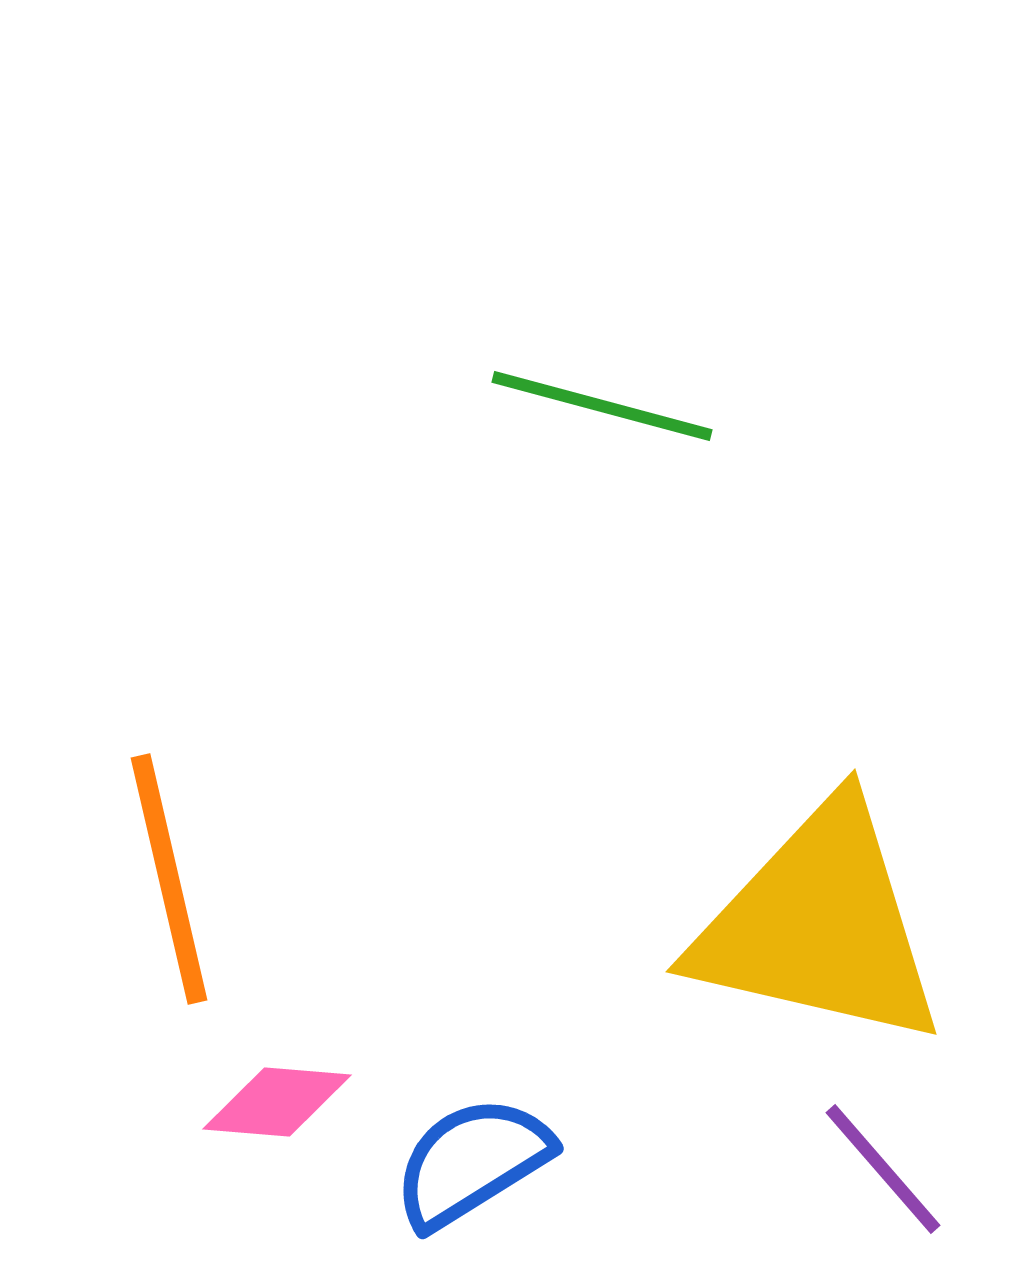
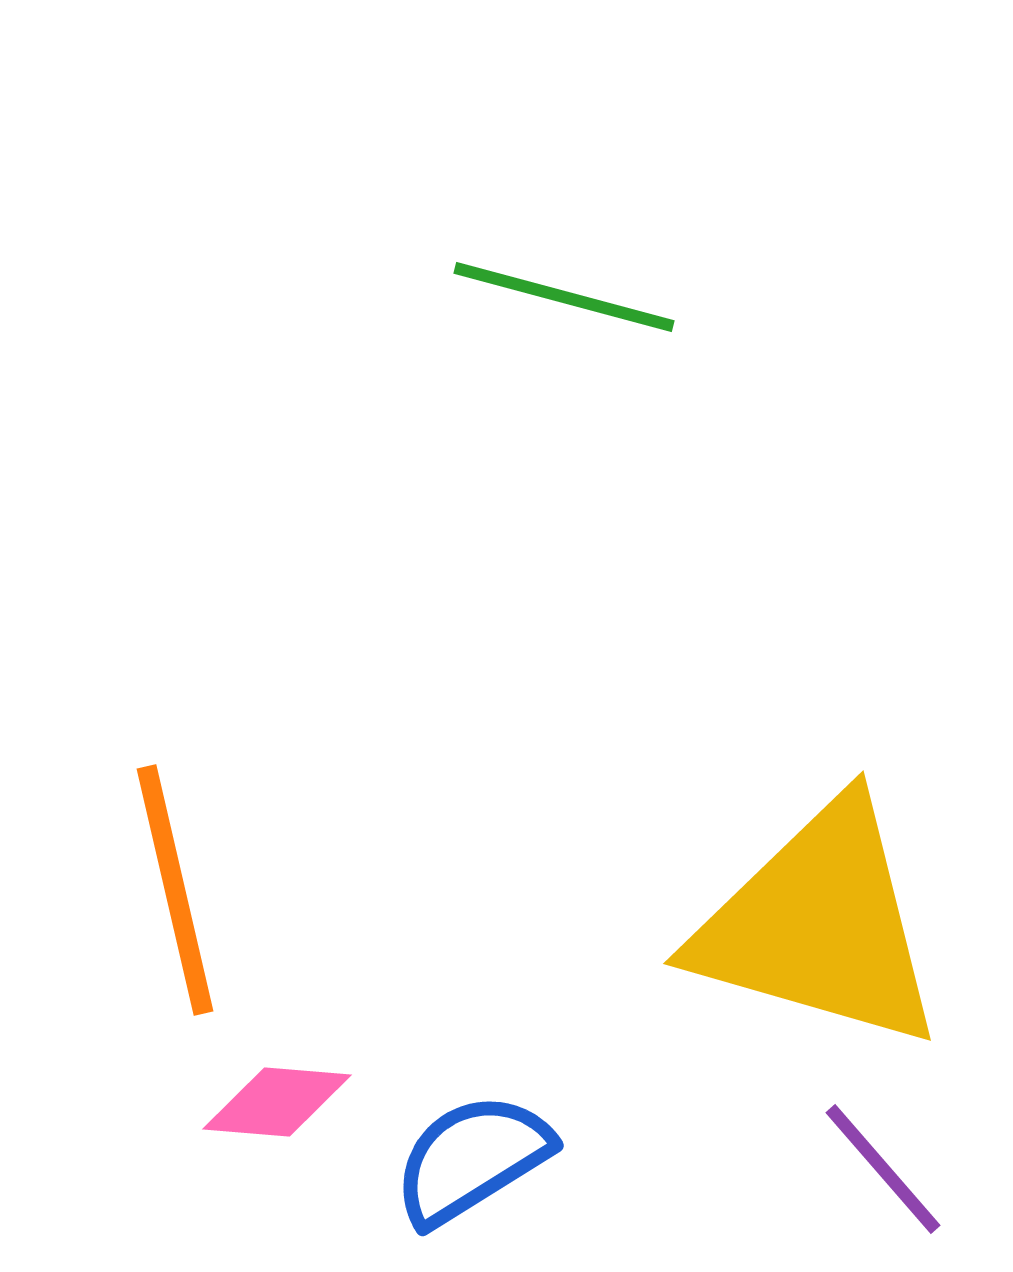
green line: moved 38 px left, 109 px up
orange line: moved 6 px right, 11 px down
yellow triangle: rotated 3 degrees clockwise
blue semicircle: moved 3 px up
